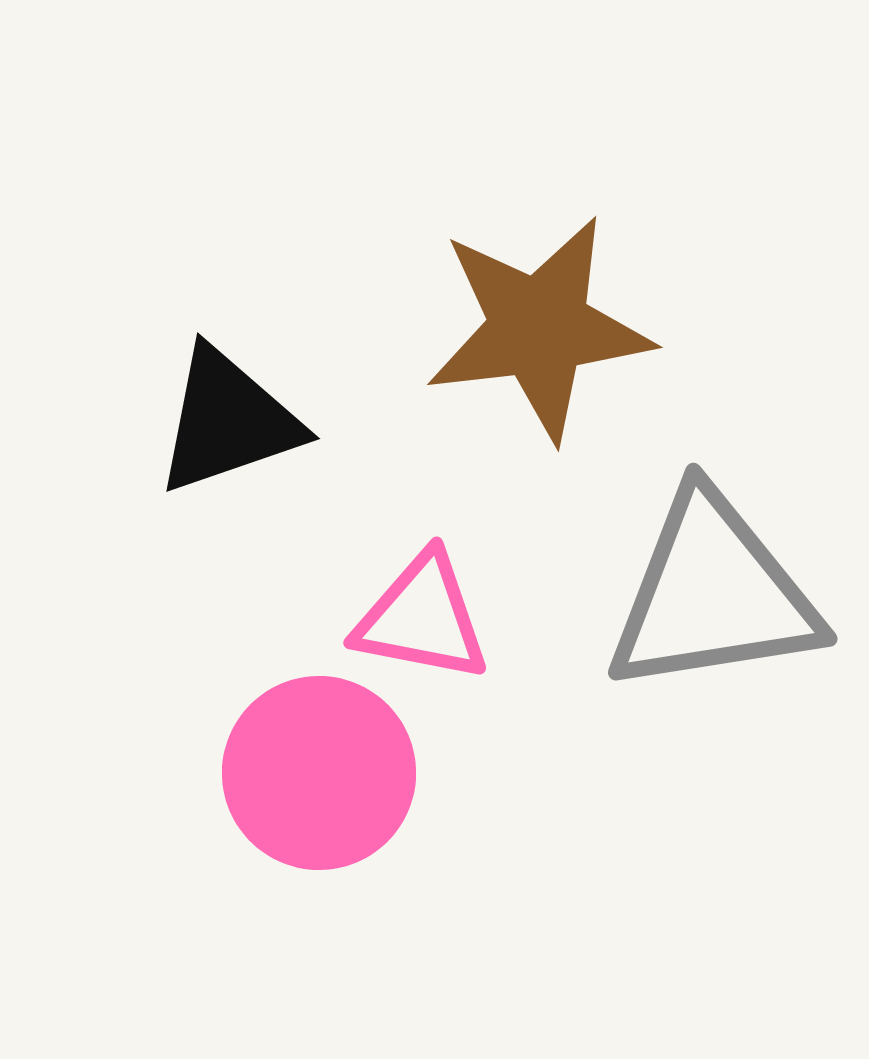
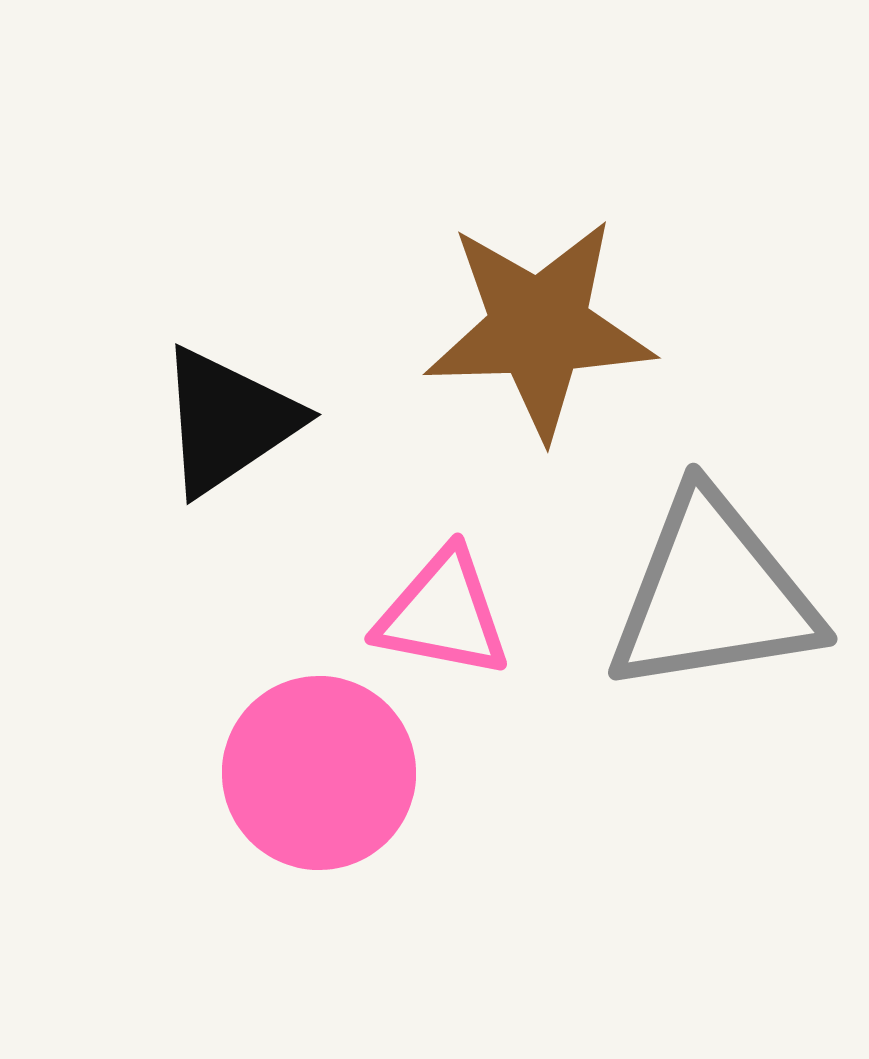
brown star: rotated 5 degrees clockwise
black triangle: rotated 15 degrees counterclockwise
pink triangle: moved 21 px right, 4 px up
